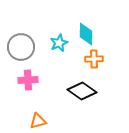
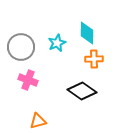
cyan diamond: moved 1 px right, 1 px up
cyan star: moved 2 px left
pink cross: rotated 24 degrees clockwise
